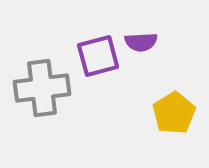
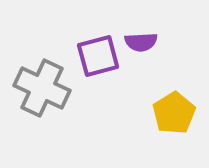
gray cross: rotated 32 degrees clockwise
